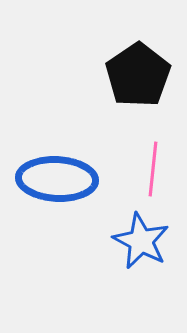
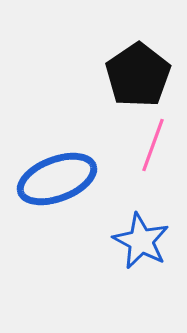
pink line: moved 24 px up; rotated 14 degrees clockwise
blue ellipse: rotated 24 degrees counterclockwise
